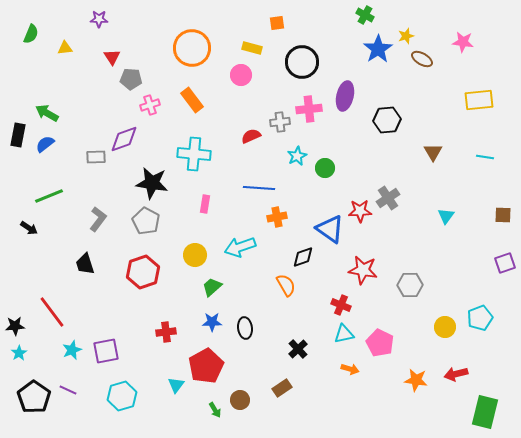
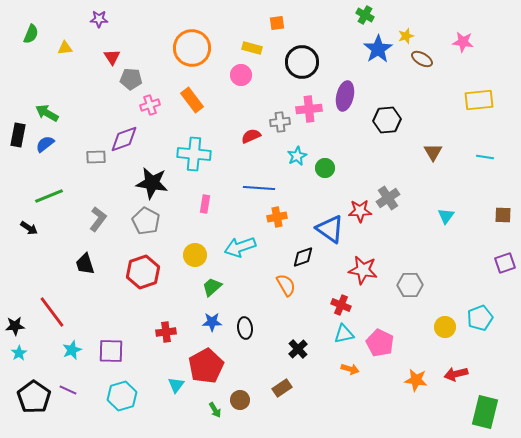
purple square at (106, 351): moved 5 px right; rotated 12 degrees clockwise
